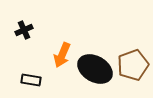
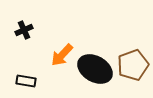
orange arrow: rotated 20 degrees clockwise
black rectangle: moved 5 px left, 1 px down
